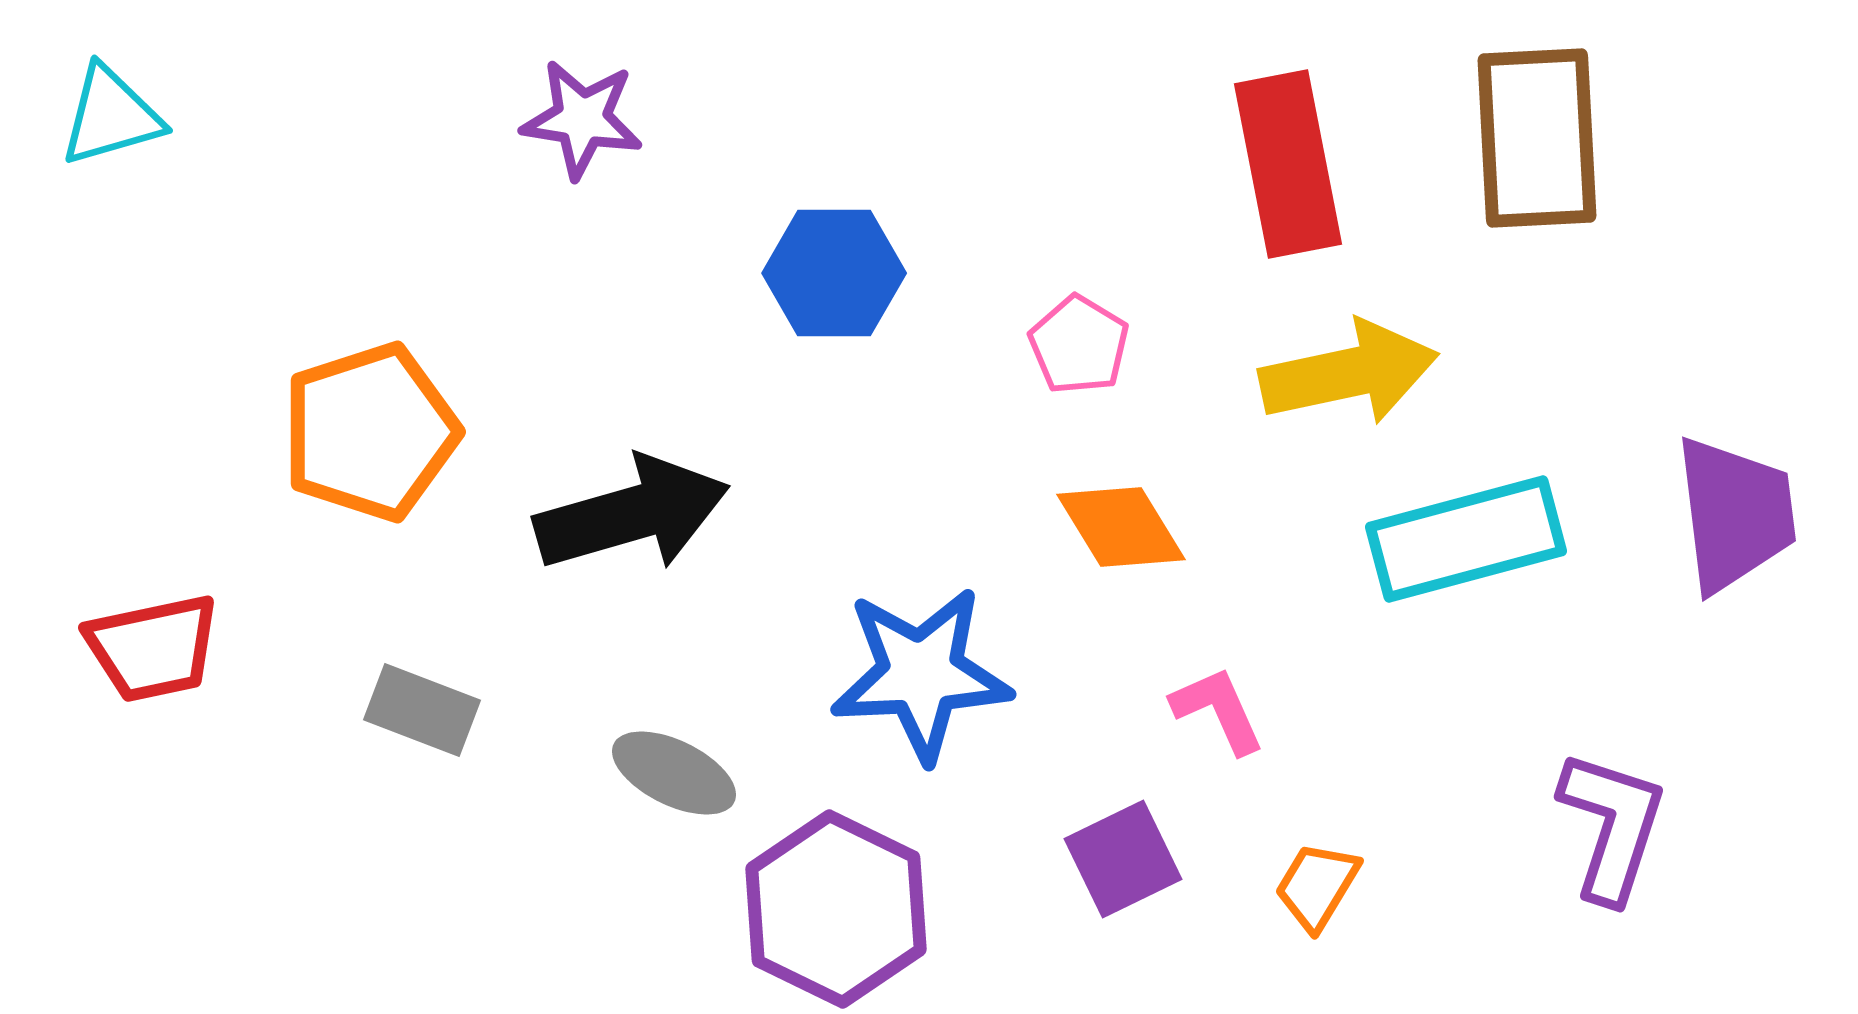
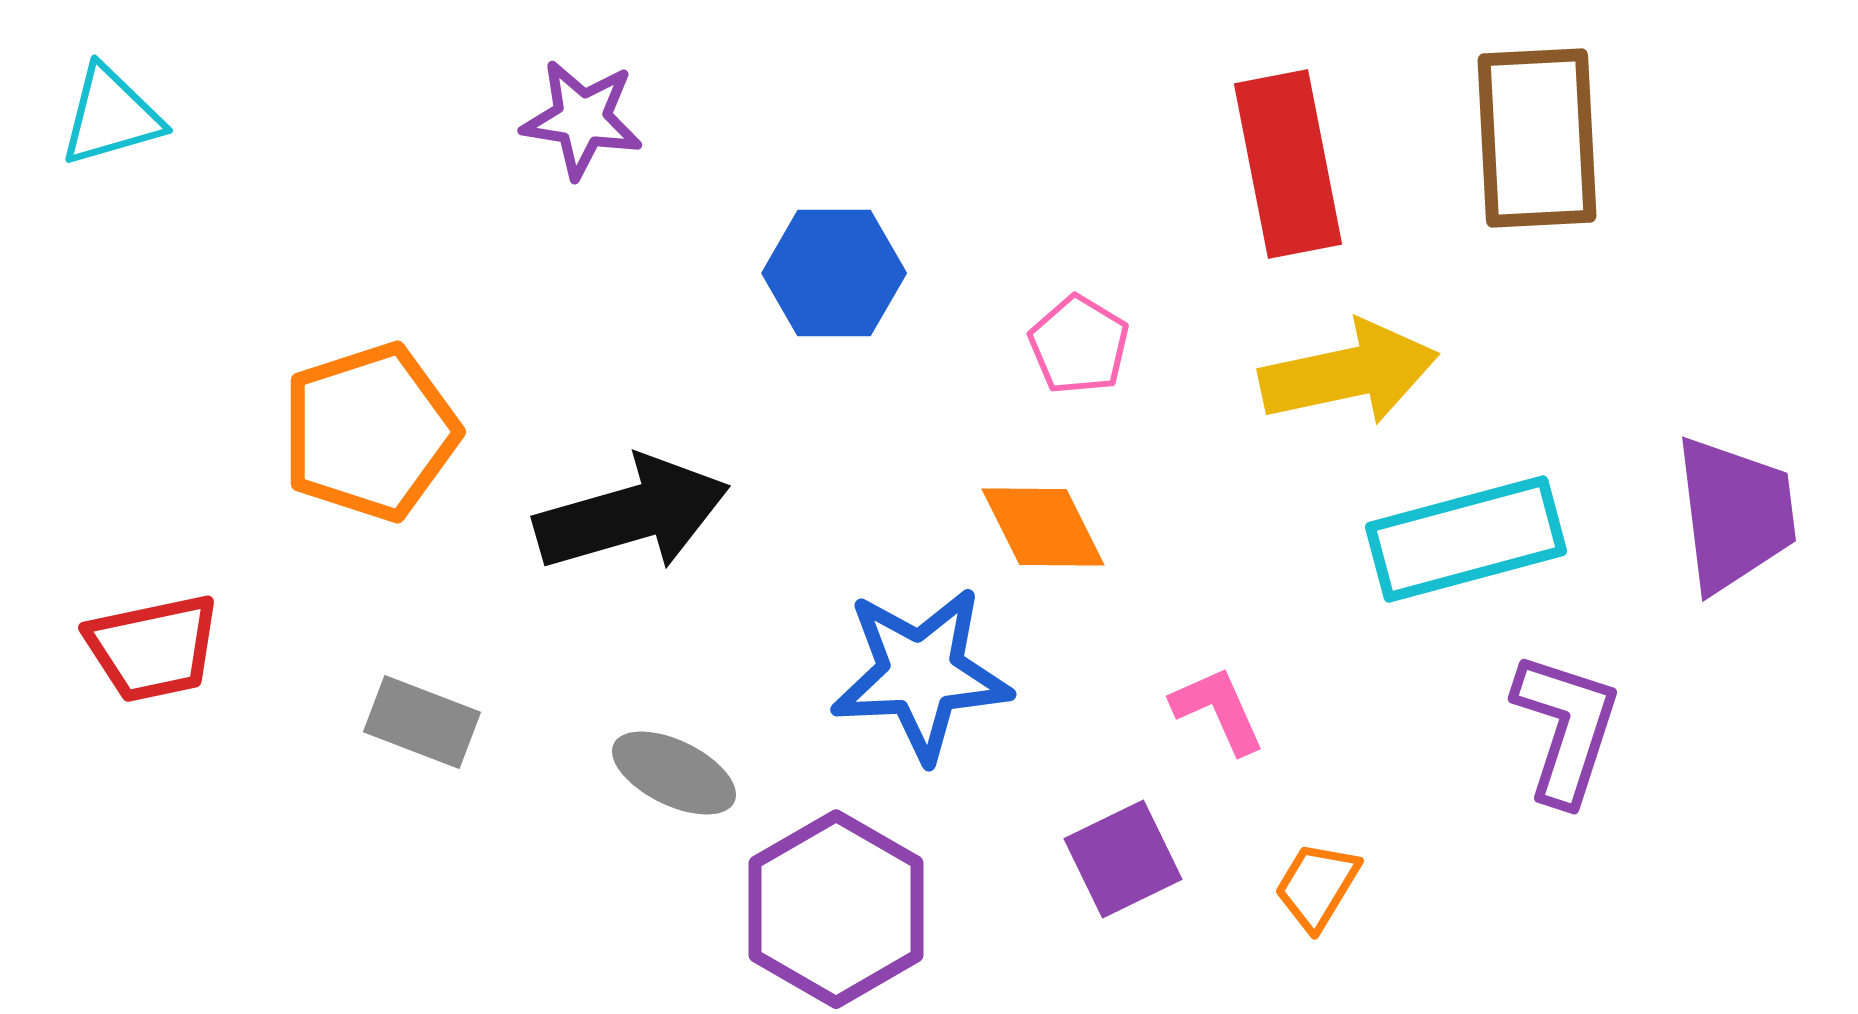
orange diamond: moved 78 px left; rotated 5 degrees clockwise
gray rectangle: moved 12 px down
purple L-shape: moved 46 px left, 98 px up
purple hexagon: rotated 4 degrees clockwise
